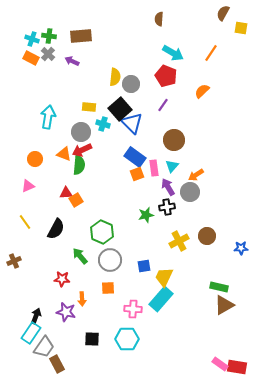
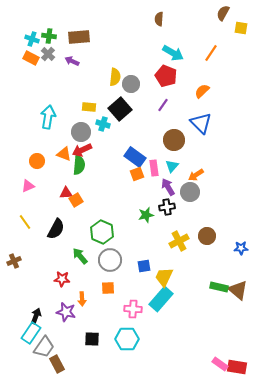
brown rectangle at (81, 36): moved 2 px left, 1 px down
blue triangle at (132, 123): moved 69 px right
orange circle at (35, 159): moved 2 px right, 2 px down
brown triangle at (224, 305): moved 14 px right, 15 px up; rotated 50 degrees counterclockwise
